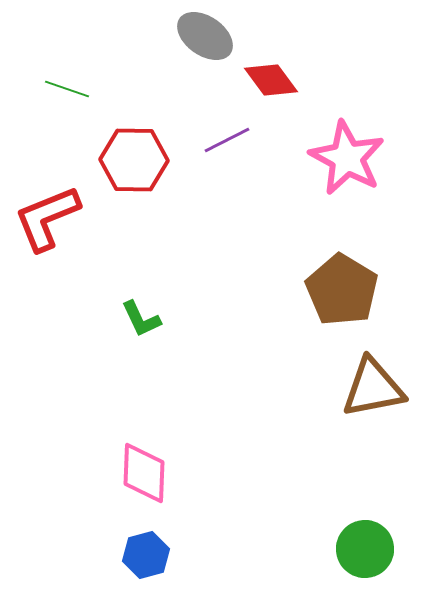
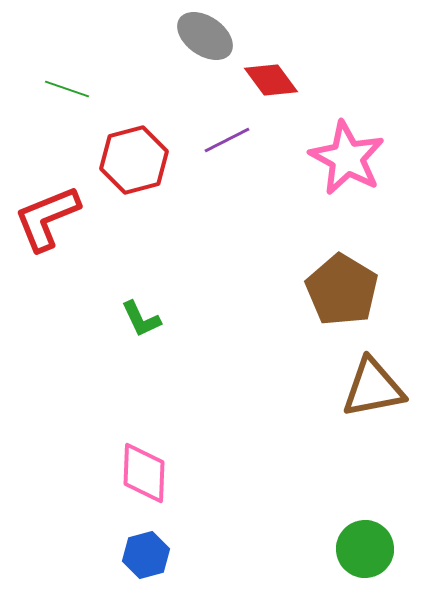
red hexagon: rotated 16 degrees counterclockwise
